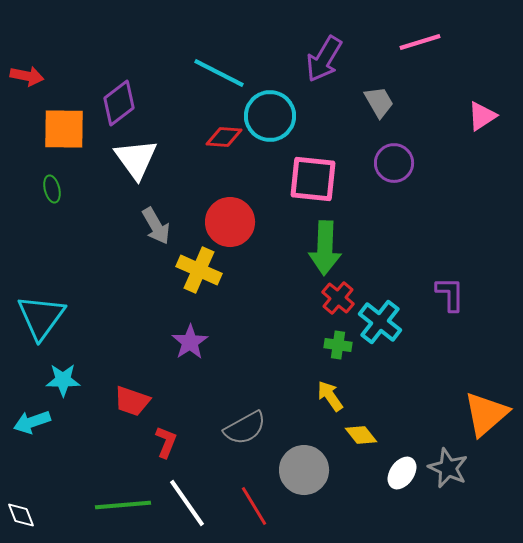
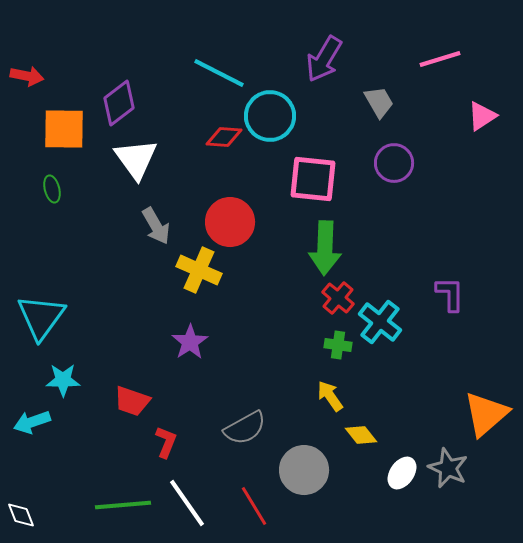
pink line: moved 20 px right, 17 px down
